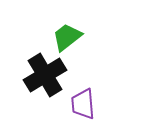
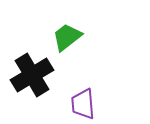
black cross: moved 13 px left
